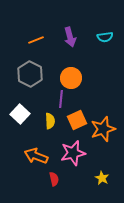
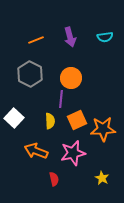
white square: moved 6 px left, 4 px down
orange star: rotated 15 degrees clockwise
orange arrow: moved 5 px up
